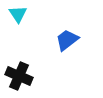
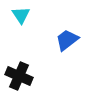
cyan triangle: moved 3 px right, 1 px down
